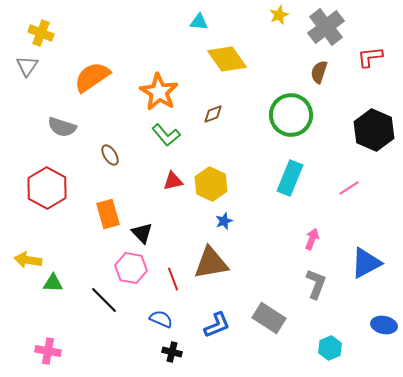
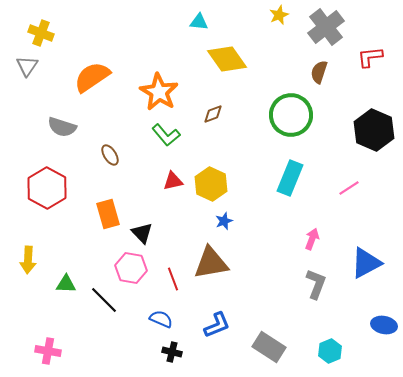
yellow arrow: rotated 96 degrees counterclockwise
green triangle: moved 13 px right, 1 px down
gray rectangle: moved 29 px down
cyan hexagon: moved 3 px down
